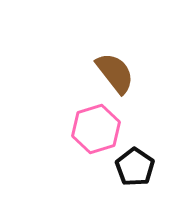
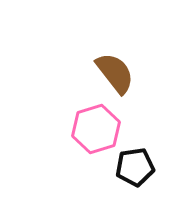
black pentagon: rotated 30 degrees clockwise
